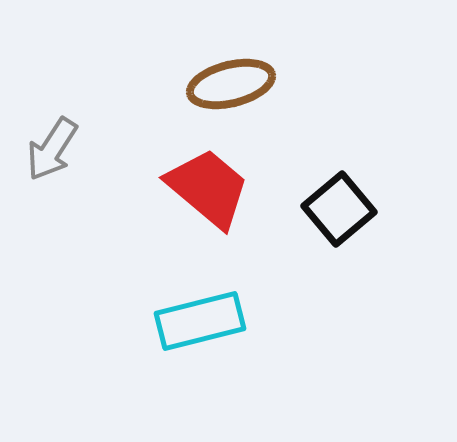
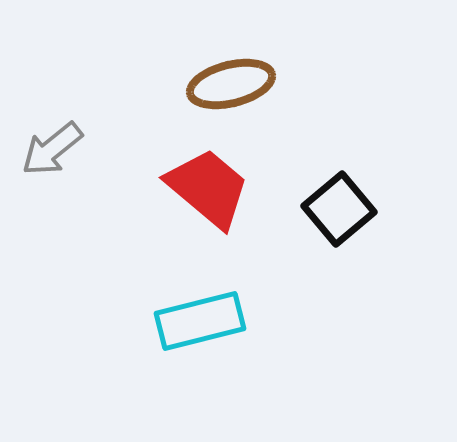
gray arrow: rotated 18 degrees clockwise
